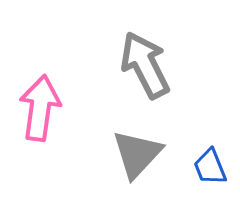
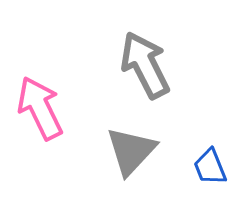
pink arrow: rotated 34 degrees counterclockwise
gray triangle: moved 6 px left, 3 px up
